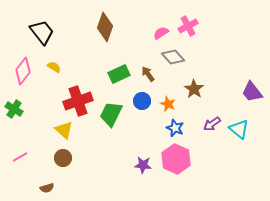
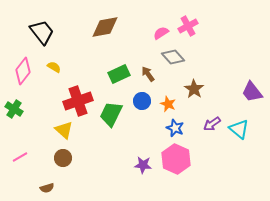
brown diamond: rotated 60 degrees clockwise
